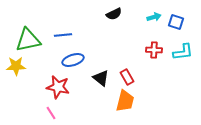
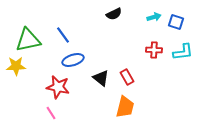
blue line: rotated 60 degrees clockwise
orange trapezoid: moved 6 px down
